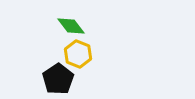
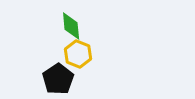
green diamond: rotated 32 degrees clockwise
